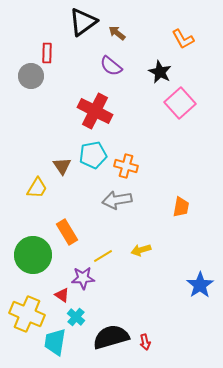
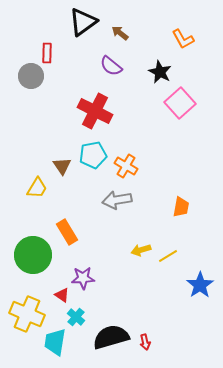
brown arrow: moved 3 px right
orange cross: rotated 15 degrees clockwise
yellow line: moved 65 px right
